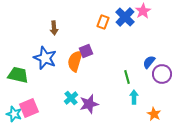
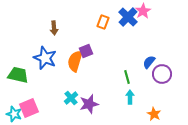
blue cross: moved 3 px right
cyan arrow: moved 4 px left
